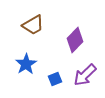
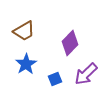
brown trapezoid: moved 9 px left, 6 px down
purple diamond: moved 5 px left, 3 px down
purple arrow: moved 1 px right, 1 px up
